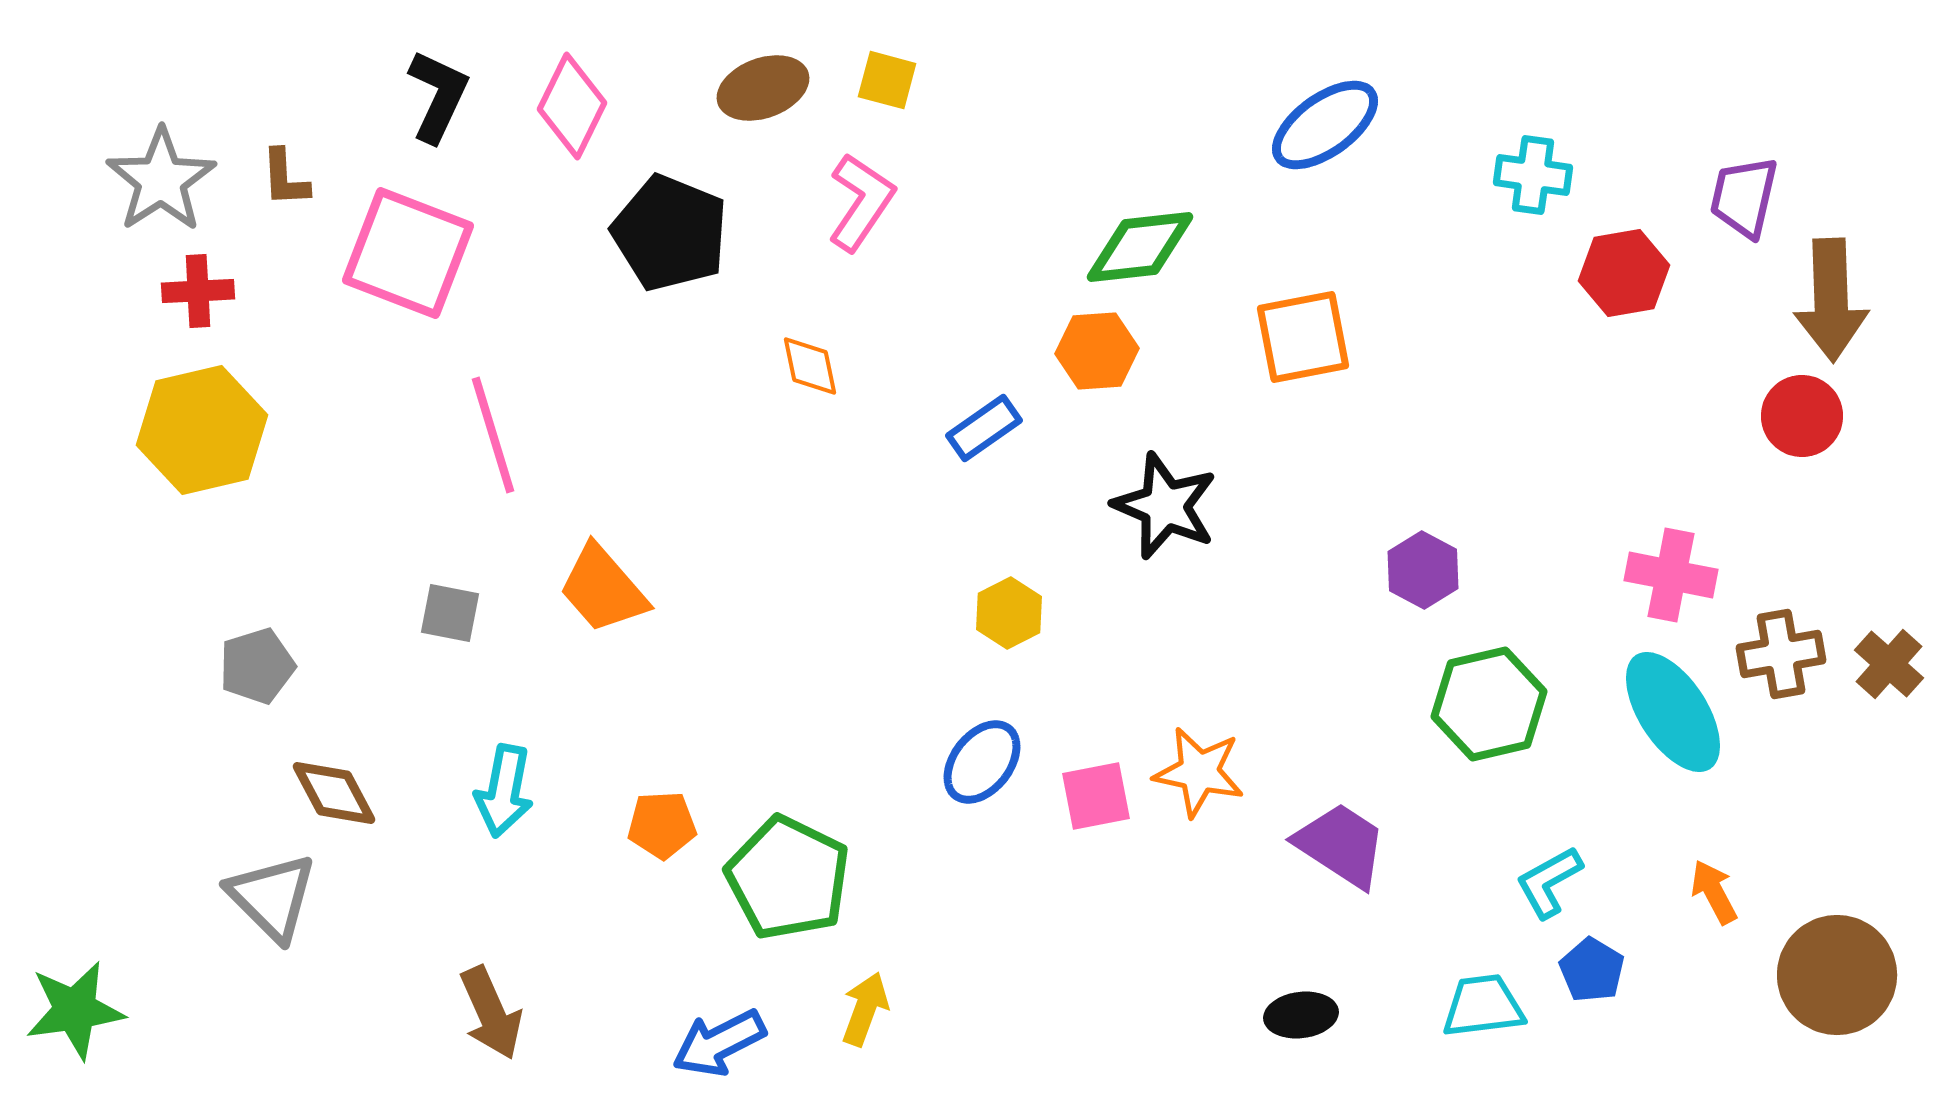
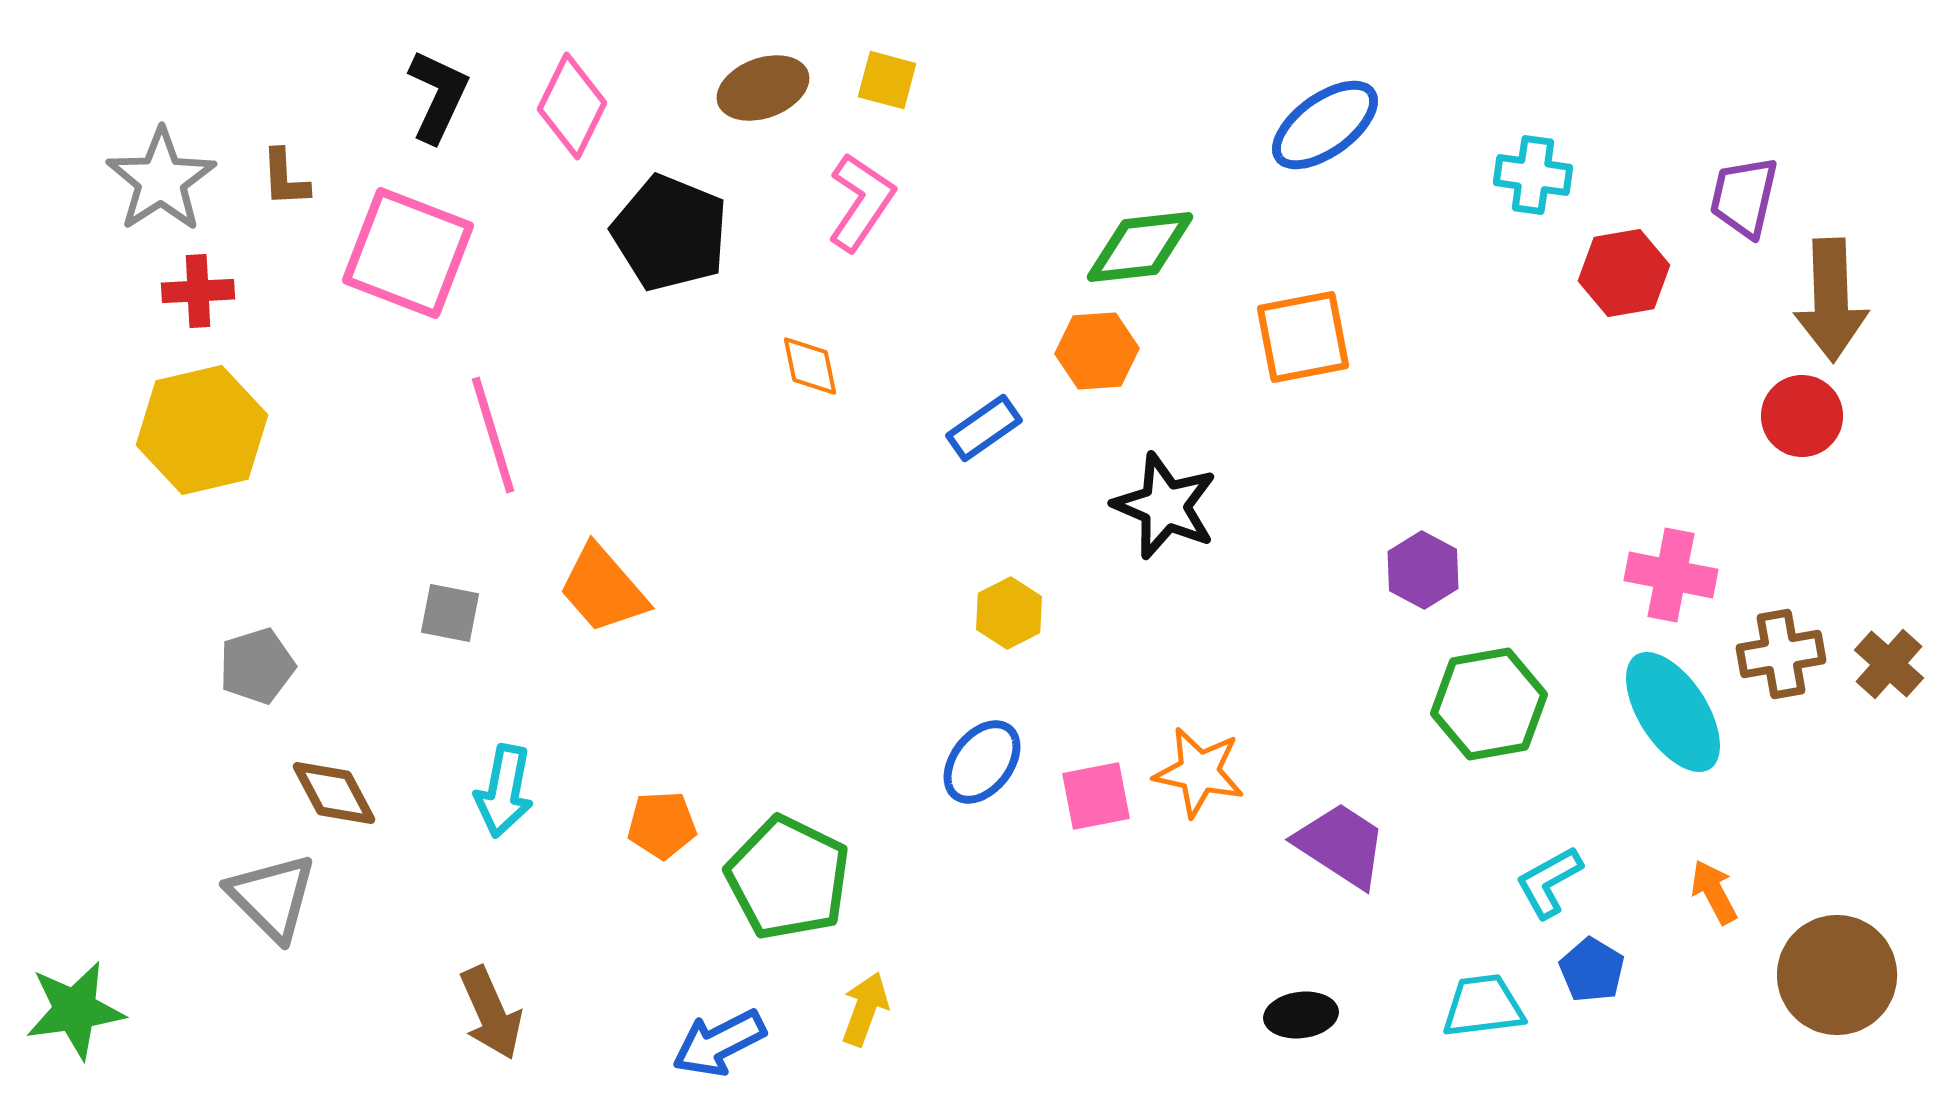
green hexagon at (1489, 704): rotated 3 degrees clockwise
